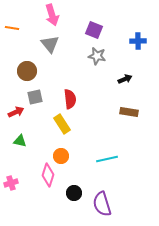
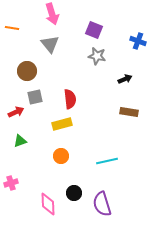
pink arrow: moved 1 px up
blue cross: rotated 21 degrees clockwise
yellow rectangle: rotated 72 degrees counterclockwise
green triangle: rotated 32 degrees counterclockwise
cyan line: moved 2 px down
pink diamond: moved 29 px down; rotated 20 degrees counterclockwise
